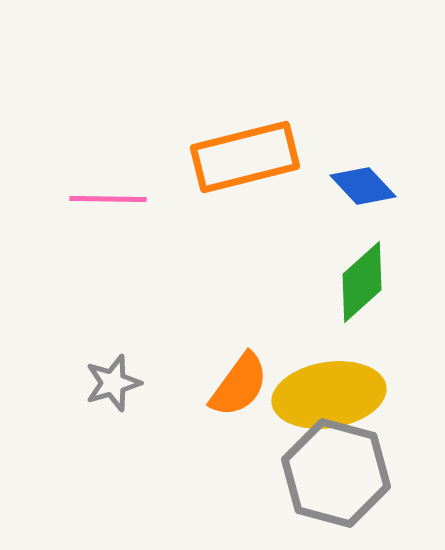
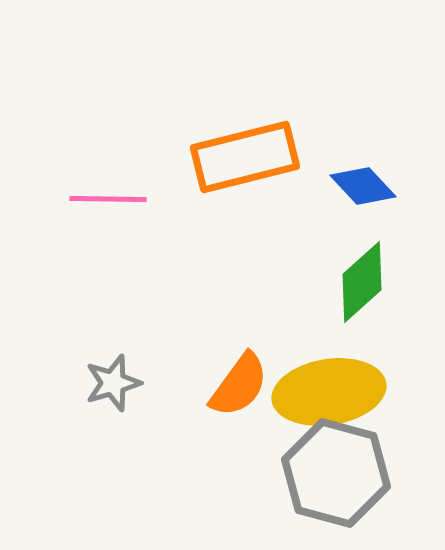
yellow ellipse: moved 3 px up
